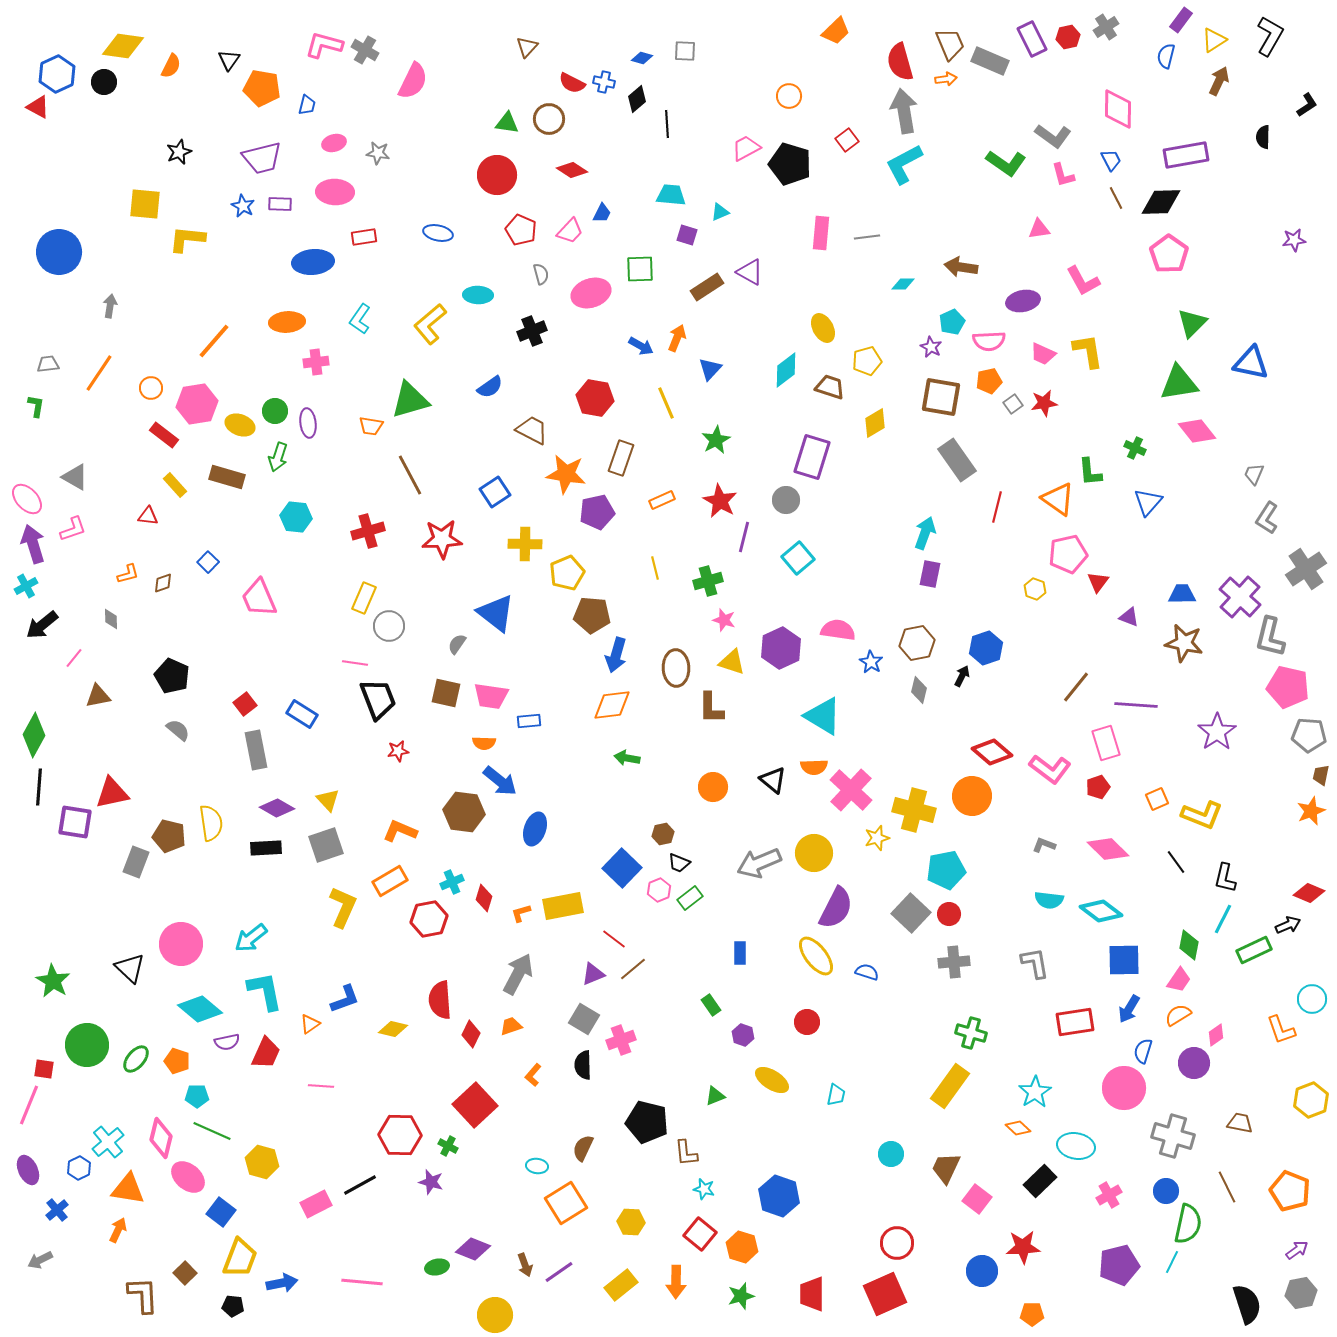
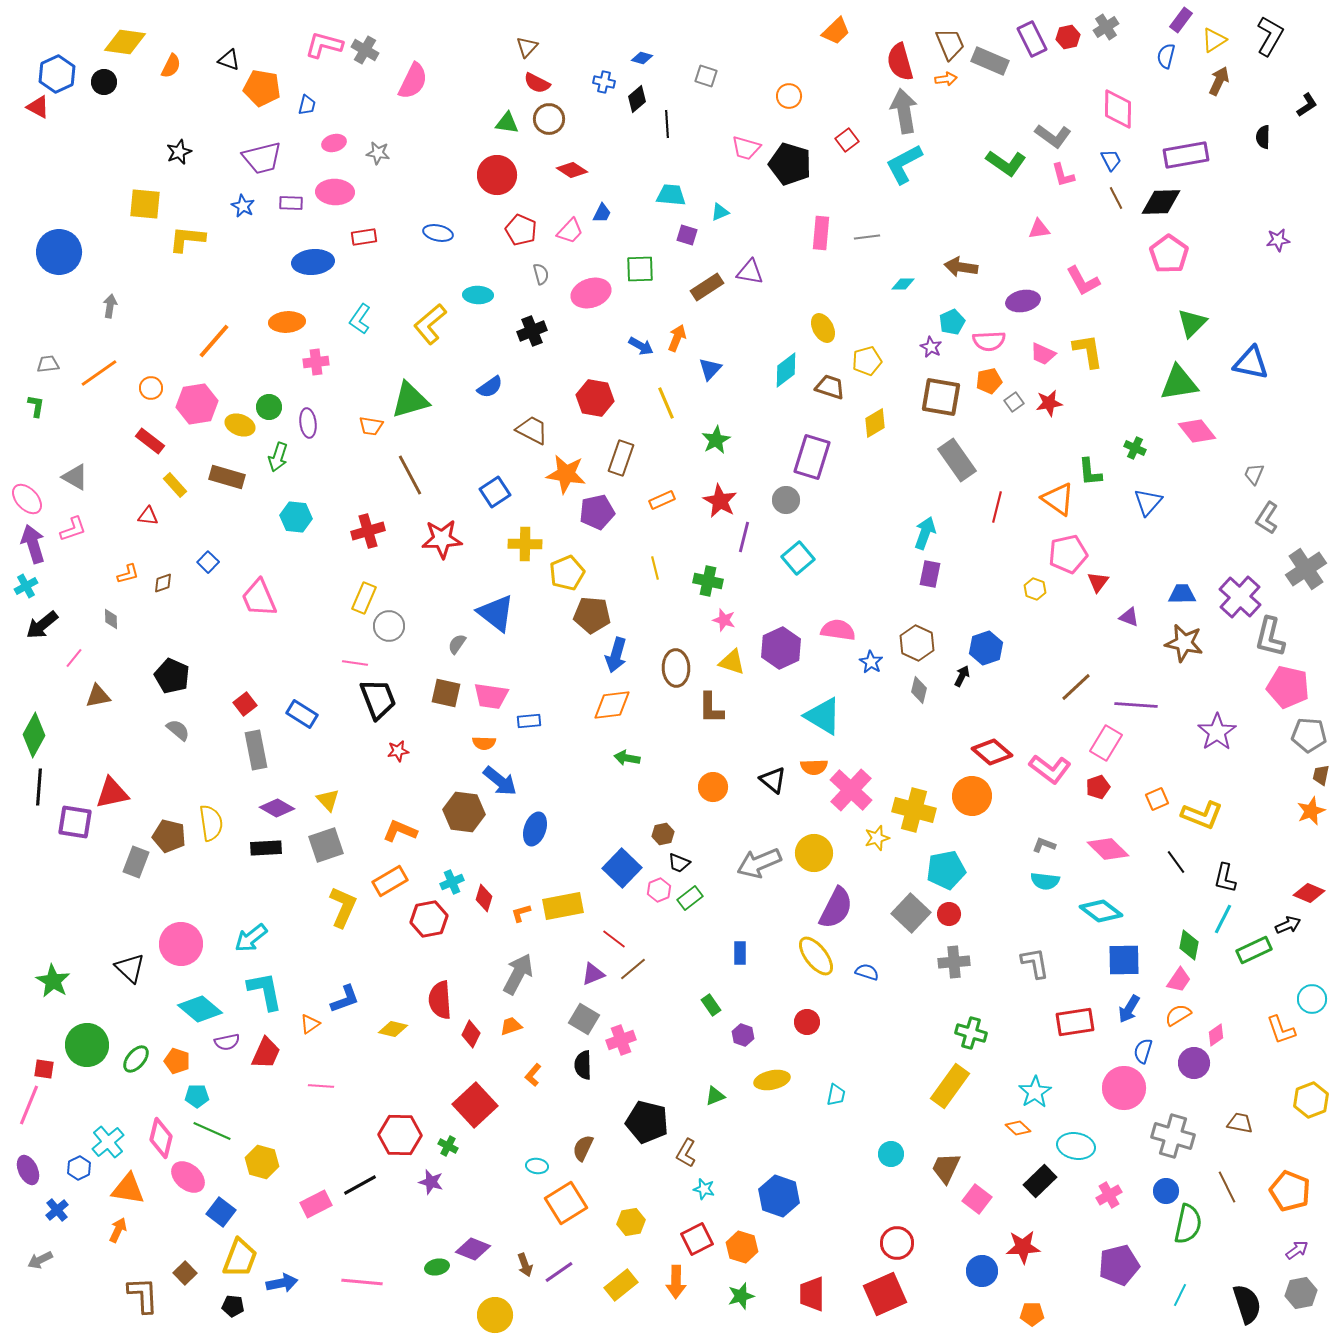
yellow diamond at (123, 46): moved 2 px right, 4 px up
gray square at (685, 51): moved 21 px right, 25 px down; rotated 15 degrees clockwise
black triangle at (229, 60): rotated 45 degrees counterclockwise
red semicircle at (572, 83): moved 35 px left
pink trapezoid at (746, 148): rotated 136 degrees counterclockwise
purple rectangle at (280, 204): moved 11 px right, 1 px up
purple star at (1294, 240): moved 16 px left
purple triangle at (750, 272): rotated 20 degrees counterclockwise
orange line at (99, 373): rotated 21 degrees clockwise
red star at (1044, 403): moved 5 px right
gray square at (1013, 404): moved 1 px right, 2 px up
green circle at (275, 411): moved 6 px left, 4 px up
red rectangle at (164, 435): moved 14 px left, 6 px down
green cross at (708, 581): rotated 28 degrees clockwise
brown hexagon at (917, 643): rotated 24 degrees counterclockwise
brown line at (1076, 687): rotated 8 degrees clockwise
pink rectangle at (1106, 743): rotated 48 degrees clockwise
cyan semicircle at (1049, 900): moved 4 px left, 19 px up
yellow ellipse at (772, 1080): rotated 44 degrees counterclockwise
brown L-shape at (686, 1153): rotated 36 degrees clockwise
yellow hexagon at (631, 1222): rotated 12 degrees counterclockwise
red square at (700, 1234): moved 3 px left, 5 px down; rotated 24 degrees clockwise
cyan line at (1172, 1262): moved 8 px right, 33 px down
